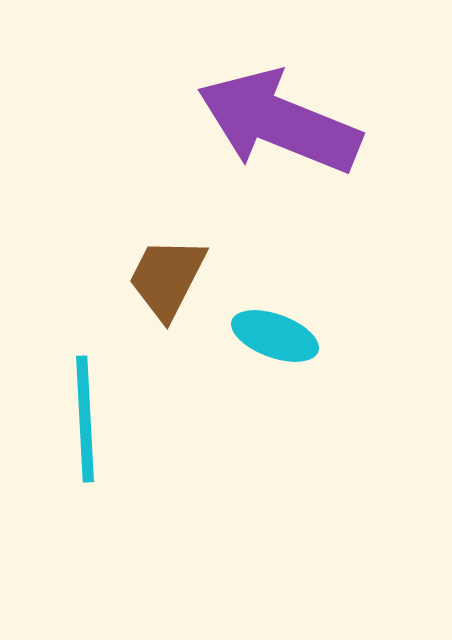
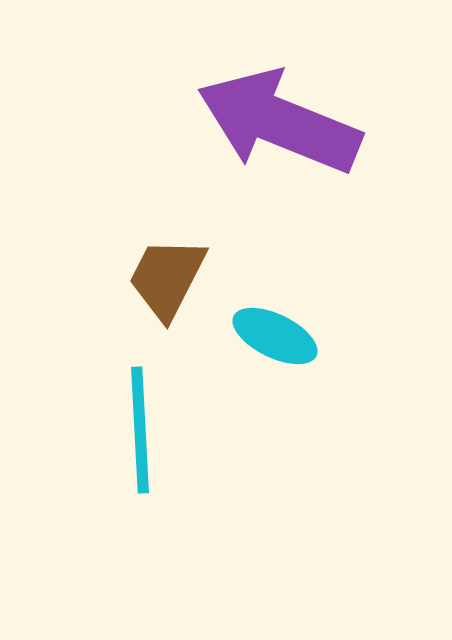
cyan ellipse: rotated 6 degrees clockwise
cyan line: moved 55 px right, 11 px down
